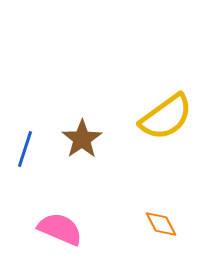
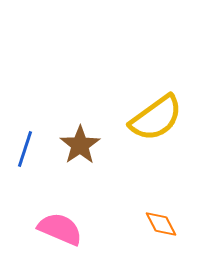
yellow semicircle: moved 10 px left, 1 px down
brown star: moved 2 px left, 6 px down
